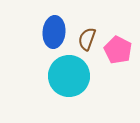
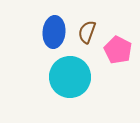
brown semicircle: moved 7 px up
cyan circle: moved 1 px right, 1 px down
